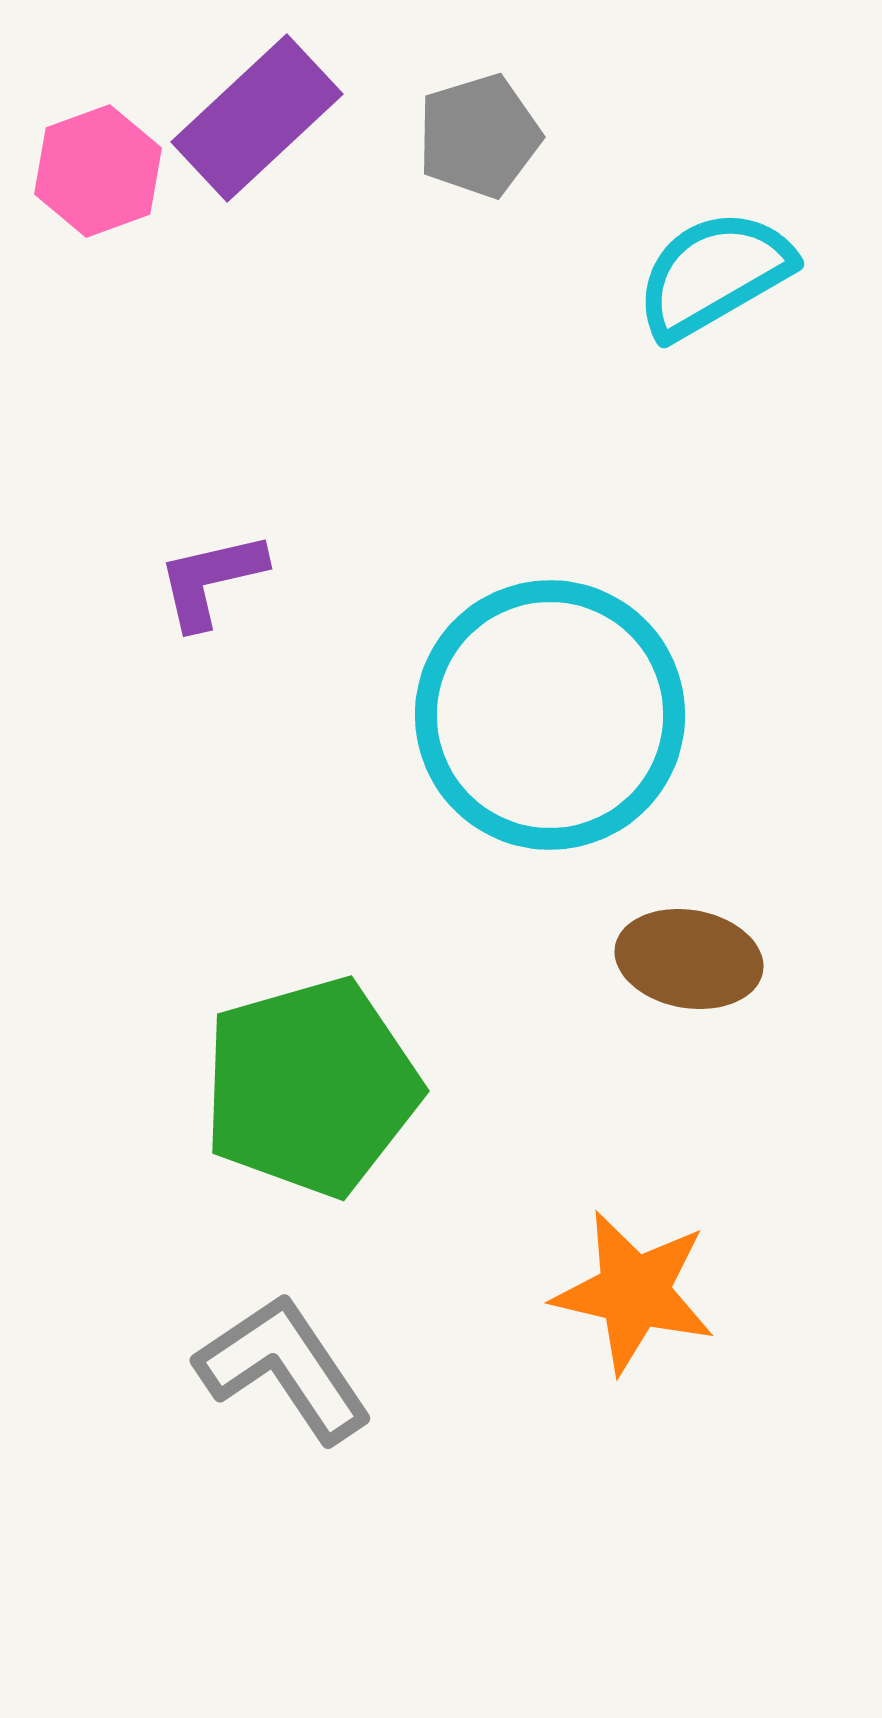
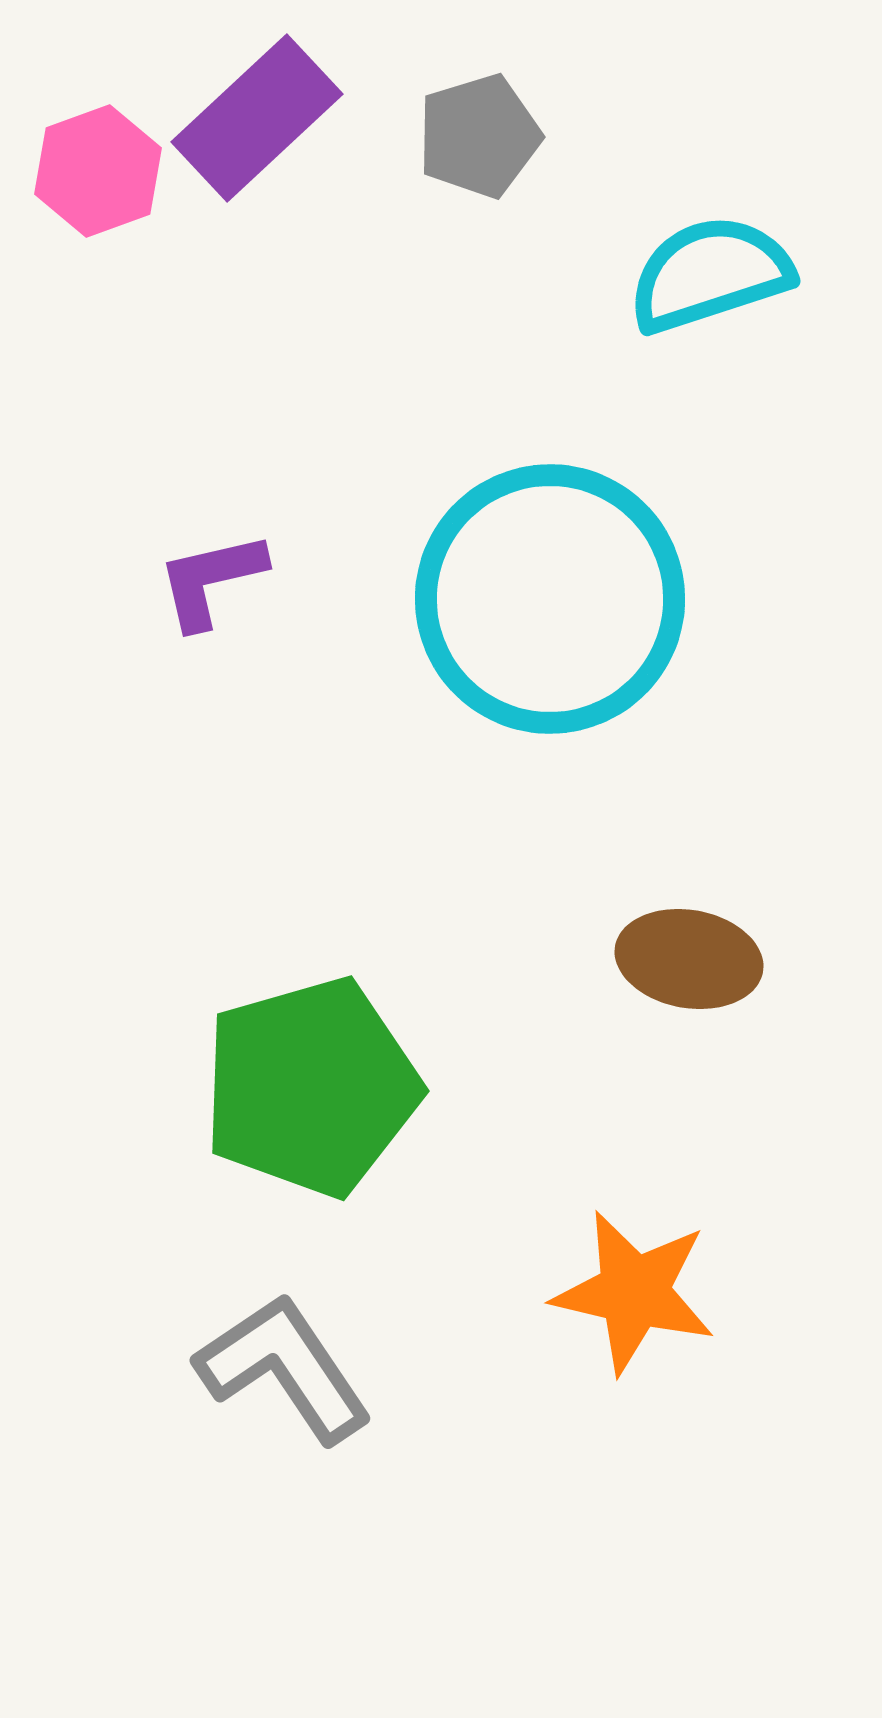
cyan semicircle: moved 4 px left; rotated 12 degrees clockwise
cyan circle: moved 116 px up
